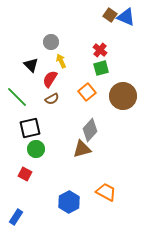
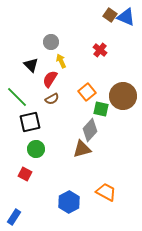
green square: moved 41 px down; rotated 28 degrees clockwise
black square: moved 6 px up
blue rectangle: moved 2 px left
